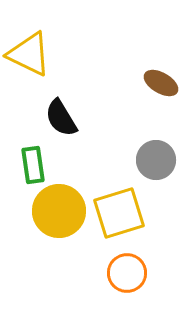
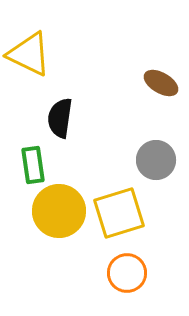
black semicircle: moved 1 px left; rotated 39 degrees clockwise
